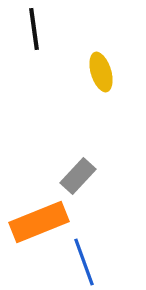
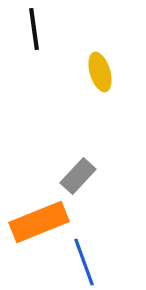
yellow ellipse: moved 1 px left
